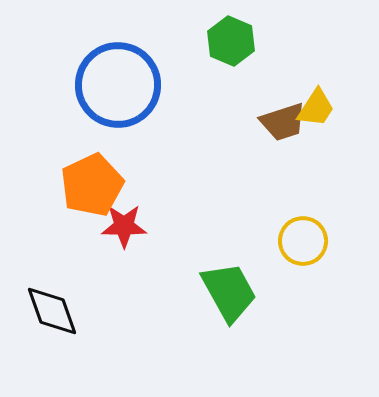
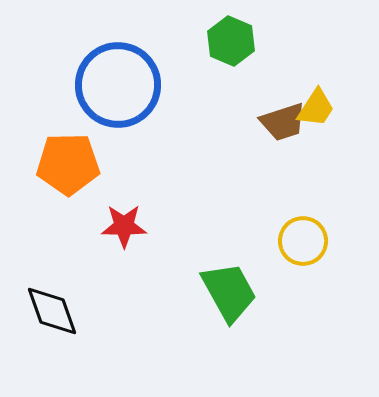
orange pentagon: moved 24 px left, 21 px up; rotated 24 degrees clockwise
